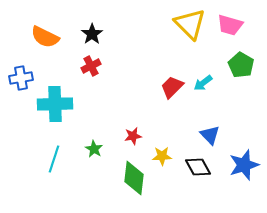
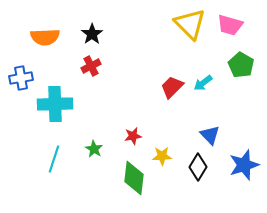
orange semicircle: rotated 28 degrees counterclockwise
black diamond: rotated 60 degrees clockwise
